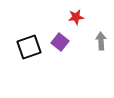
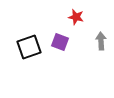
red star: rotated 21 degrees clockwise
purple square: rotated 18 degrees counterclockwise
